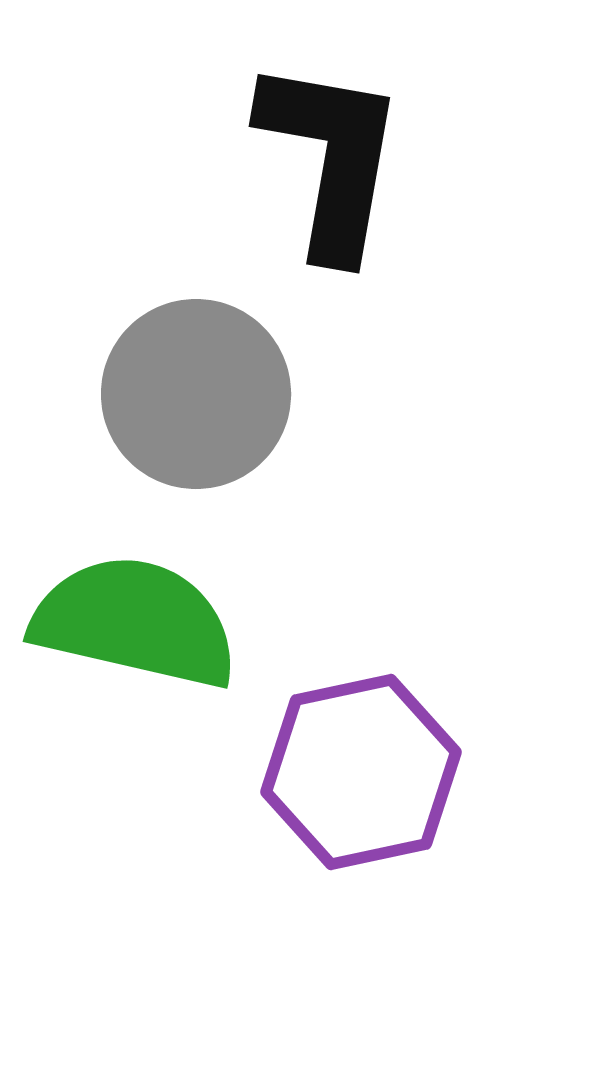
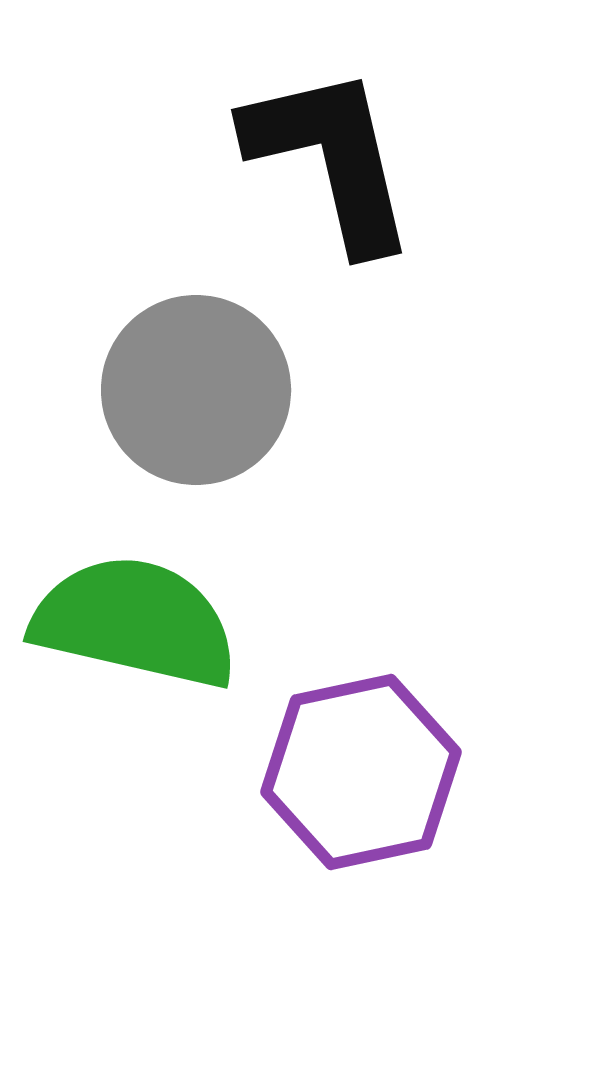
black L-shape: rotated 23 degrees counterclockwise
gray circle: moved 4 px up
